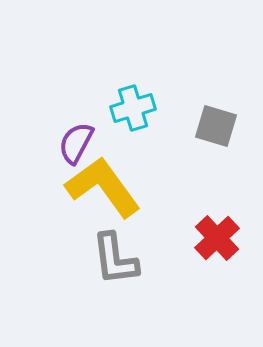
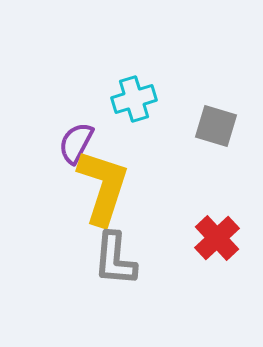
cyan cross: moved 1 px right, 9 px up
yellow L-shape: rotated 54 degrees clockwise
gray L-shape: rotated 12 degrees clockwise
